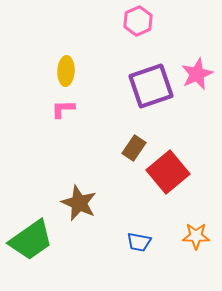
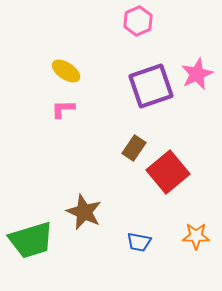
yellow ellipse: rotated 60 degrees counterclockwise
brown star: moved 5 px right, 9 px down
green trapezoid: rotated 18 degrees clockwise
